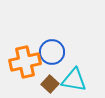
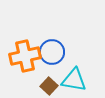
orange cross: moved 6 px up
brown square: moved 1 px left, 2 px down
